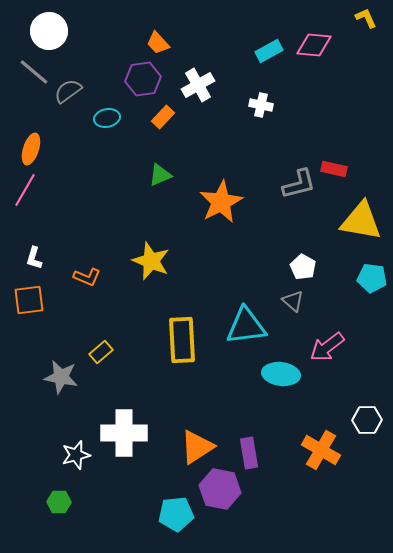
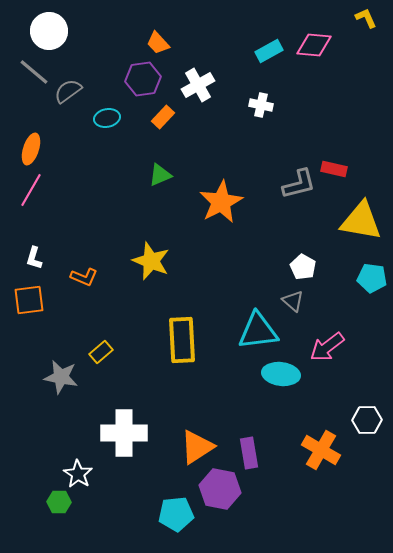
pink line at (25, 190): moved 6 px right
orange L-shape at (87, 277): moved 3 px left
cyan triangle at (246, 326): moved 12 px right, 5 px down
white star at (76, 455): moved 2 px right, 19 px down; rotated 24 degrees counterclockwise
